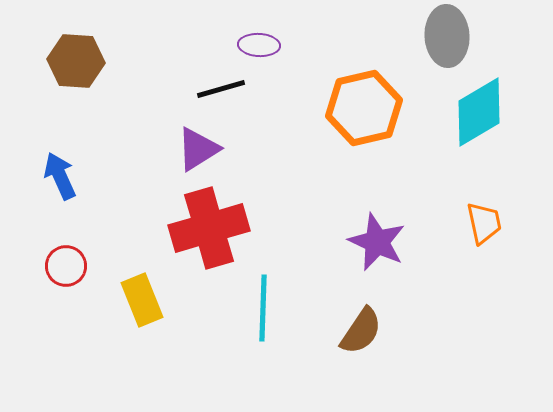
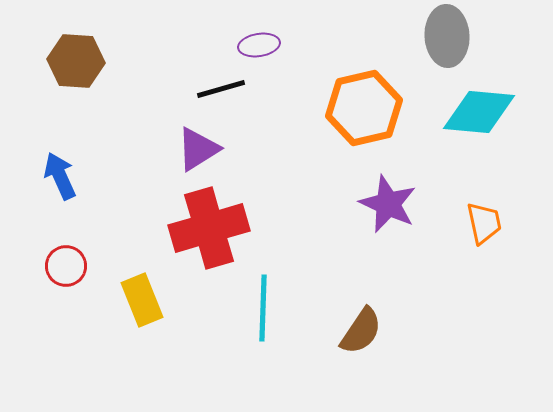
purple ellipse: rotated 12 degrees counterclockwise
cyan diamond: rotated 36 degrees clockwise
purple star: moved 11 px right, 38 px up
